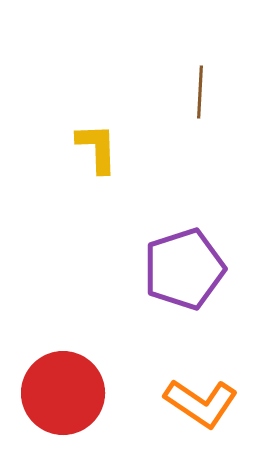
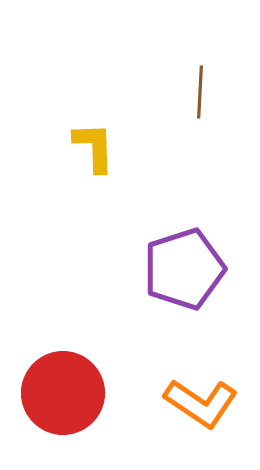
yellow L-shape: moved 3 px left, 1 px up
